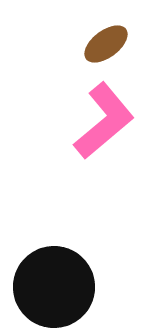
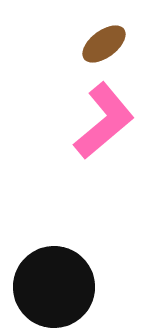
brown ellipse: moved 2 px left
